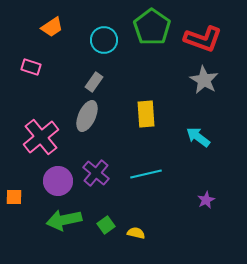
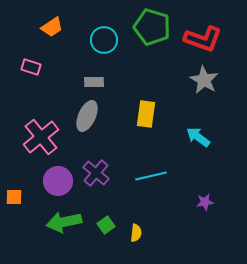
green pentagon: rotated 18 degrees counterclockwise
gray rectangle: rotated 54 degrees clockwise
yellow rectangle: rotated 12 degrees clockwise
cyan line: moved 5 px right, 2 px down
purple star: moved 1 px left, 2 px down; rotated 18 degrees clockwise
green arrow: moved 2 px down
yellow semicircle: rotated 84 degrees clockwise
